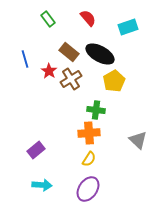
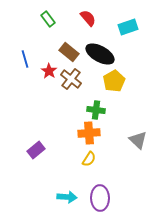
brown cross: rotated 20 degrees counterclockwise
cyan arrow: moved 25 px right, 12 px down
purple ellipse: moved 12 px right, 9 px down; rotated 35 degrees counterclockwise
